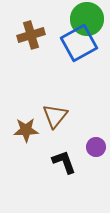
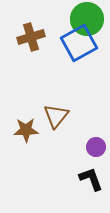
brown cross: moved 2 px down
brown triangle: moved 1 px right
black L-shape: moved 27 px right, 17 px down
